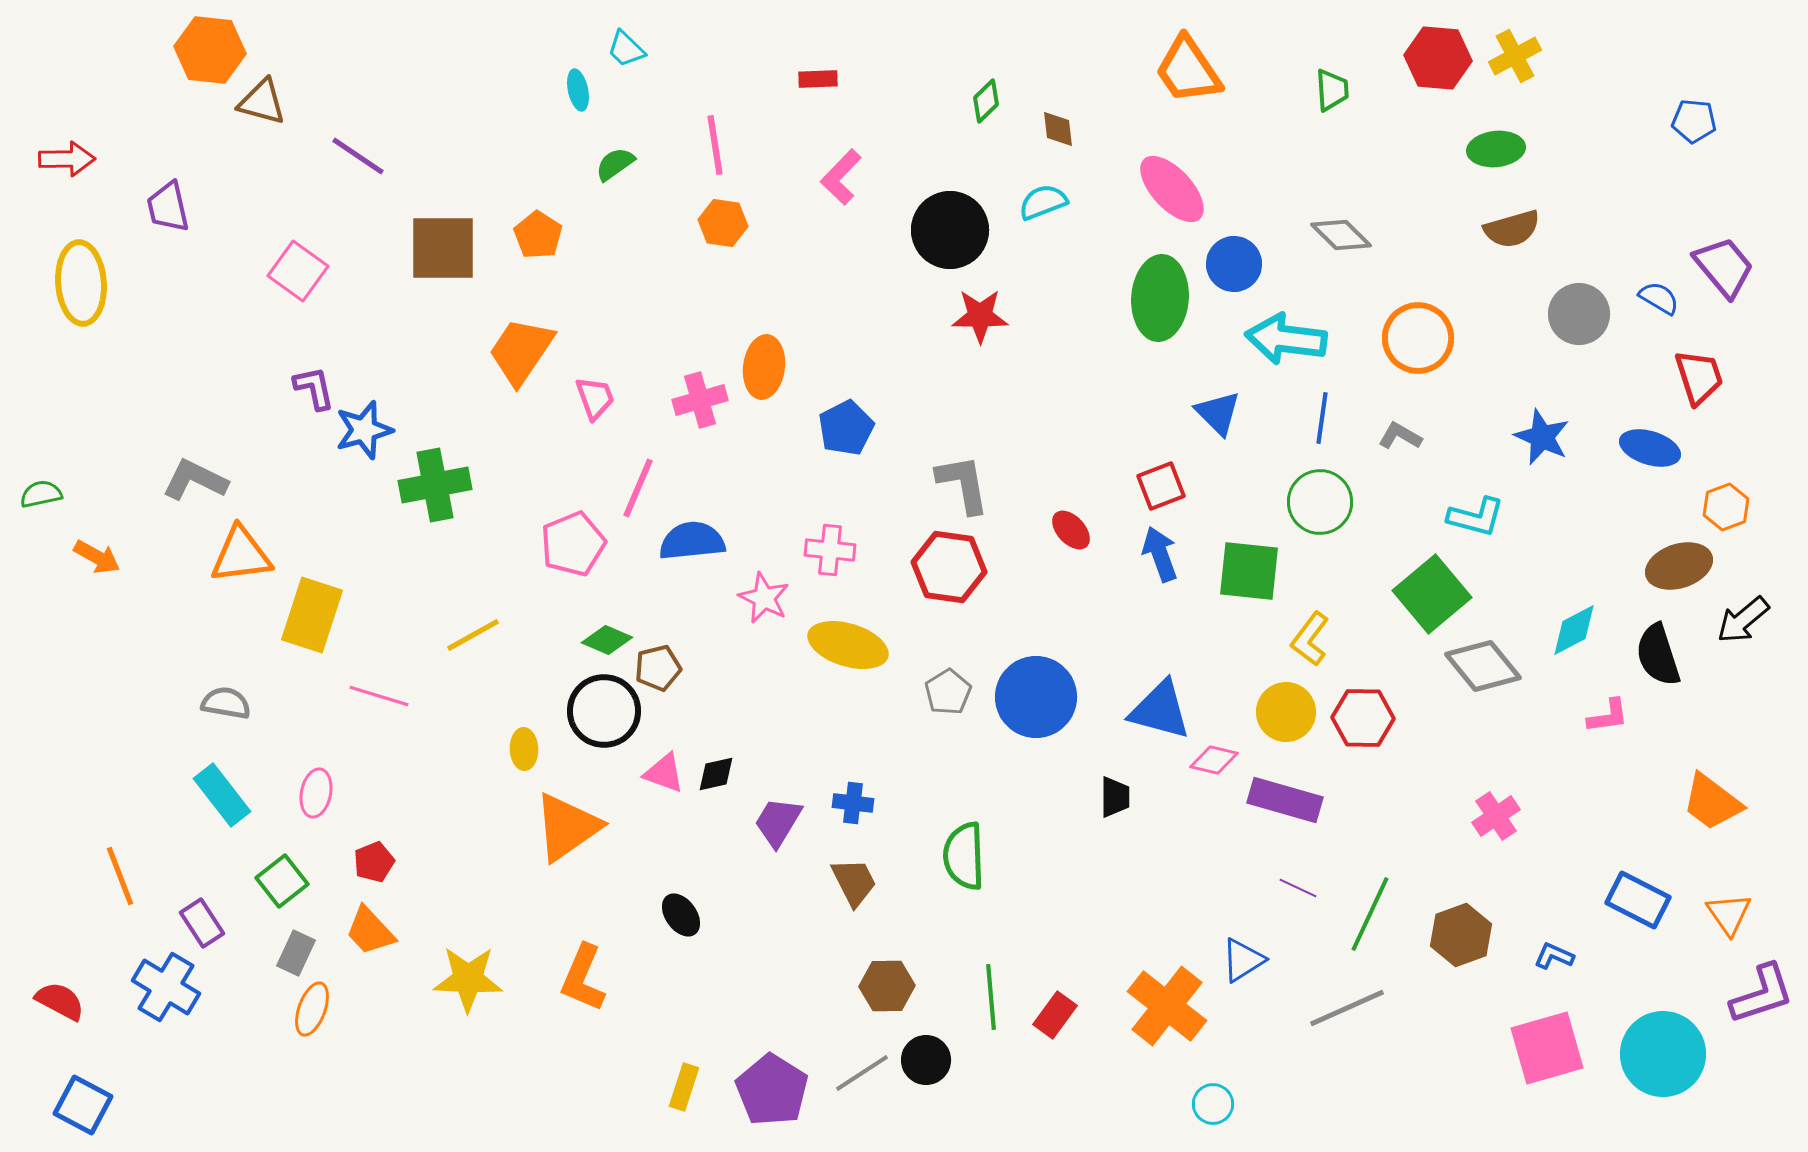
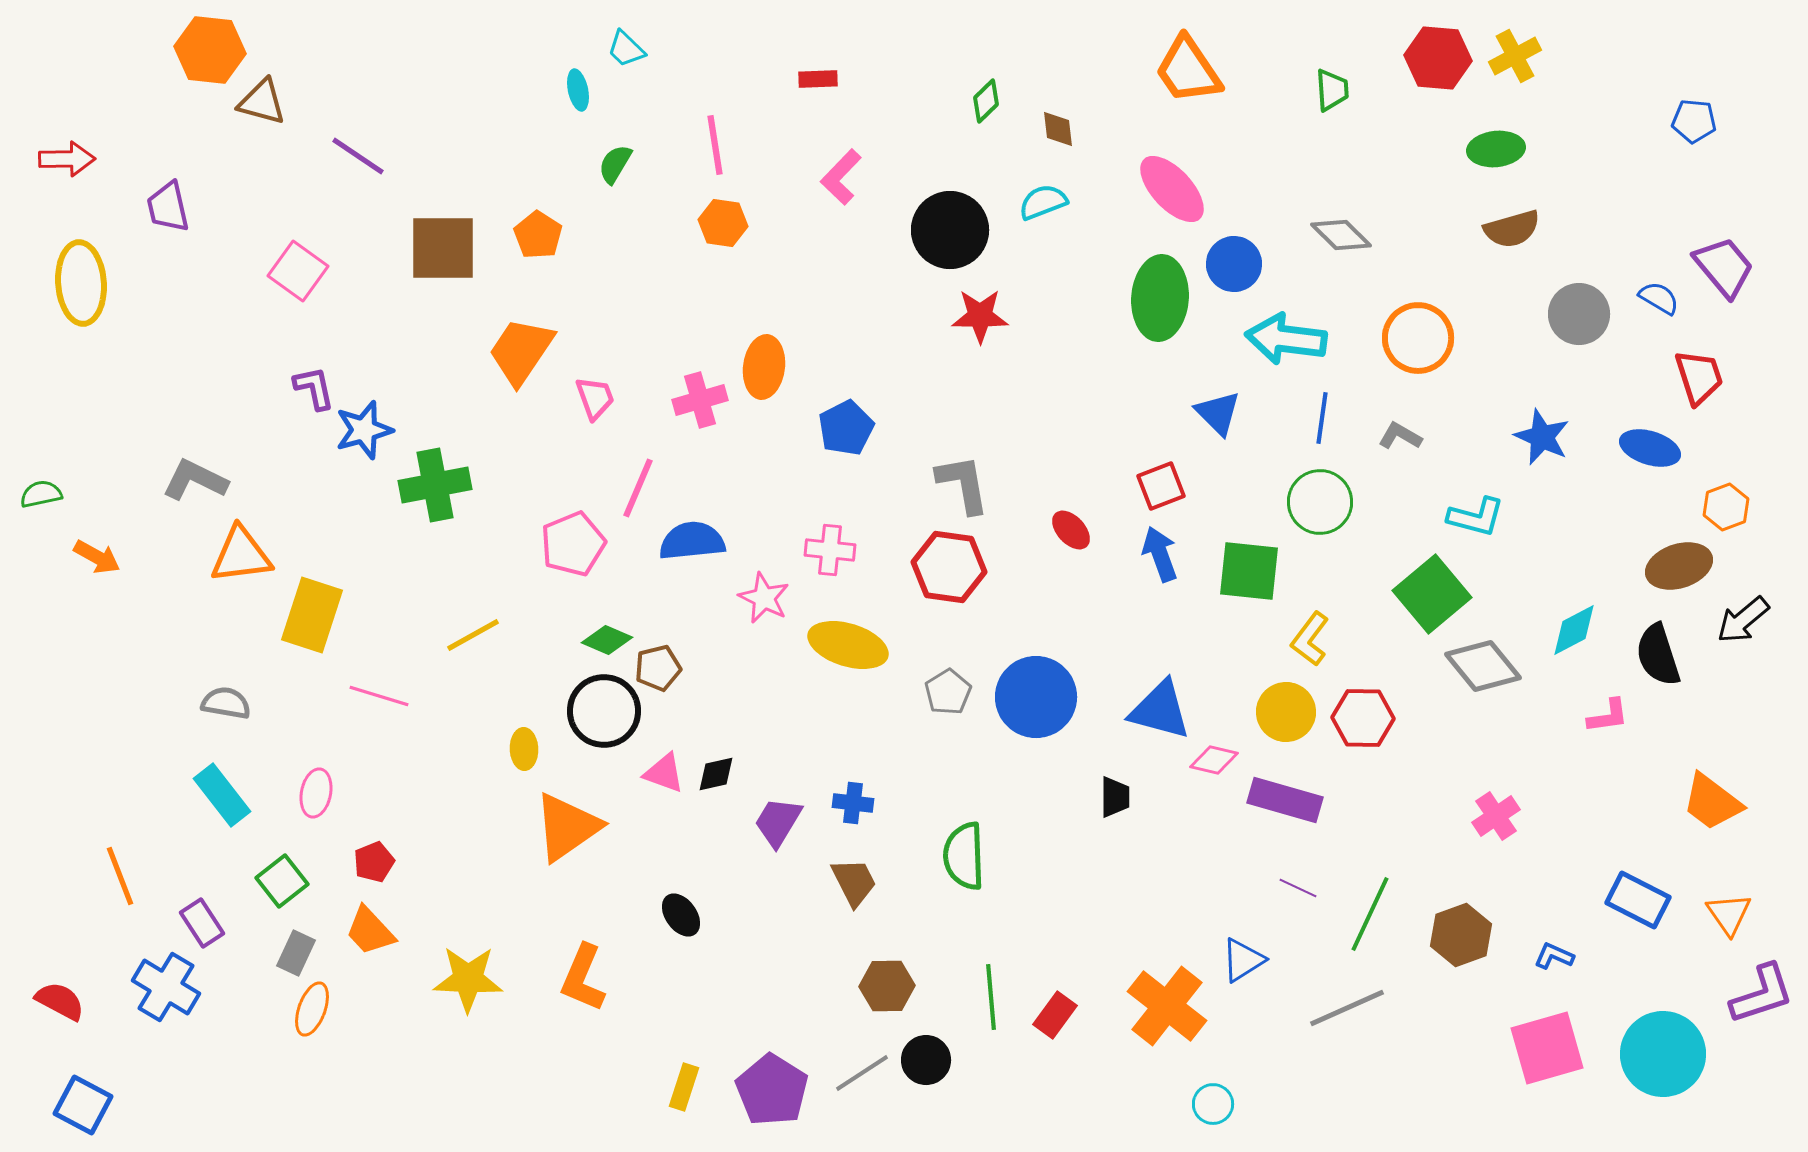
green semicircle at (615, 164): rotated 24 degrees counterclockwise
